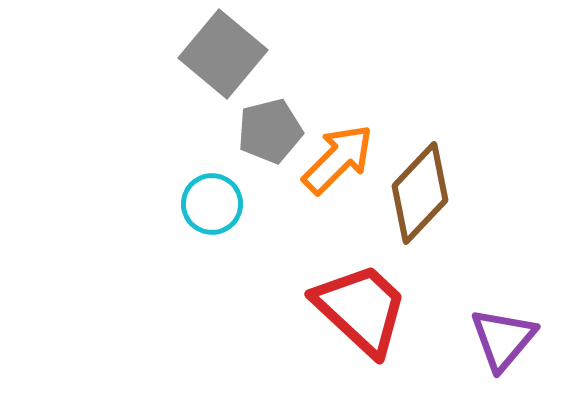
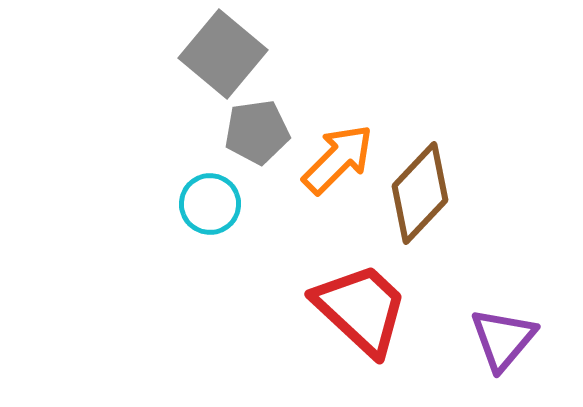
gray pentagon: moved 13 px left, 1 px down; rotated 6 degrees clockwise
cyan circle: moved 2 px left
